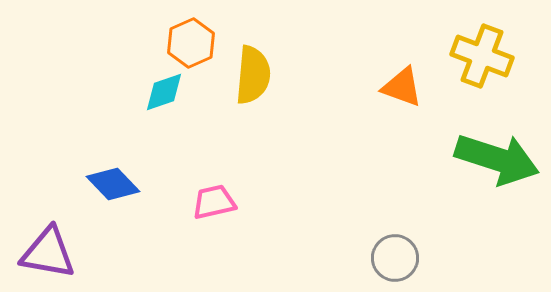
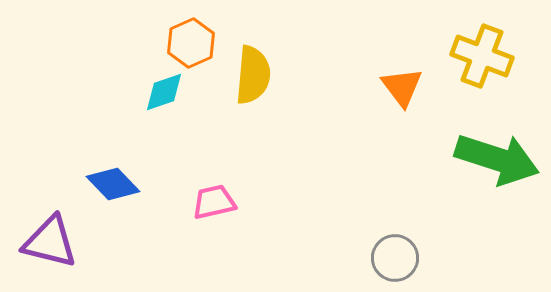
orange triangle: rotated 33 degrees clockwise
purple triangle: moved 2 px right, 11 px up; rotated 4 degrees clockwise
